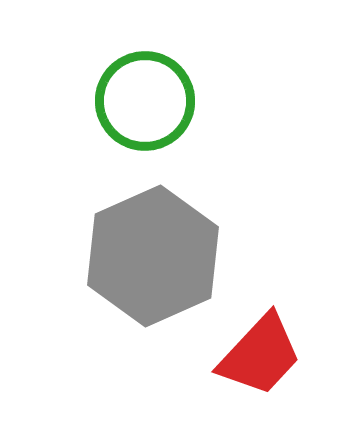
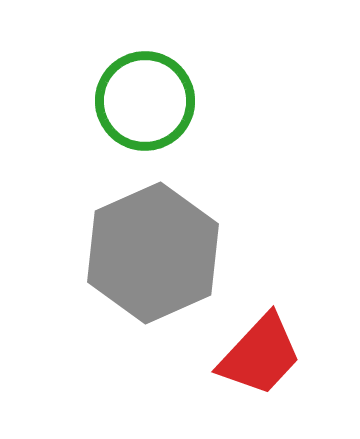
gray hexagon: moved 3 px up
